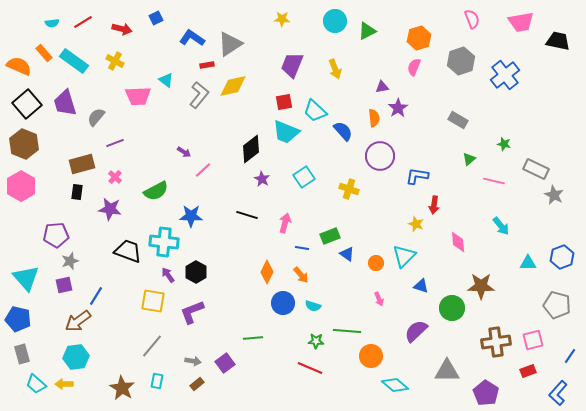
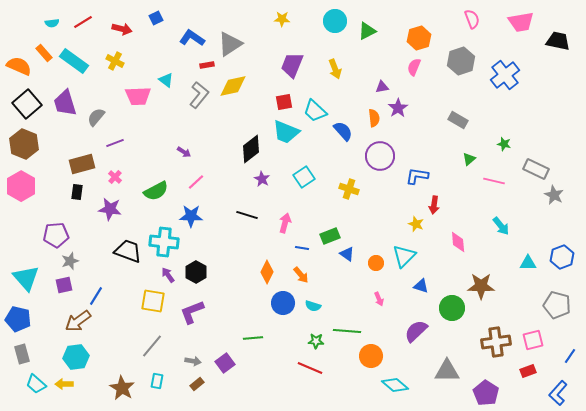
pink line at (203, 170): moved 7 px left, 12 px down
